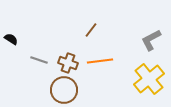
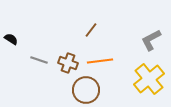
brown circle: moved 22 px right
